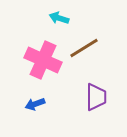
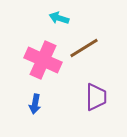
blue arrow: rotated 60 degrees counterclockwise
